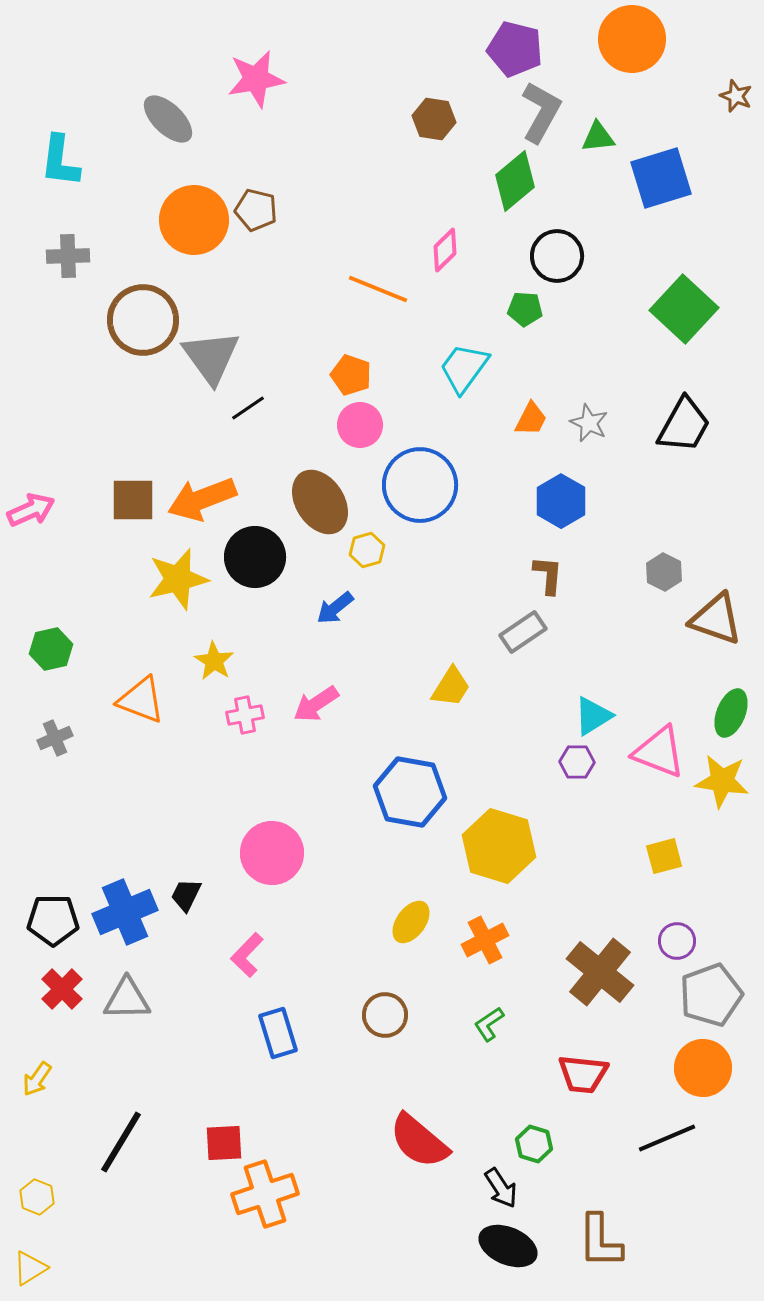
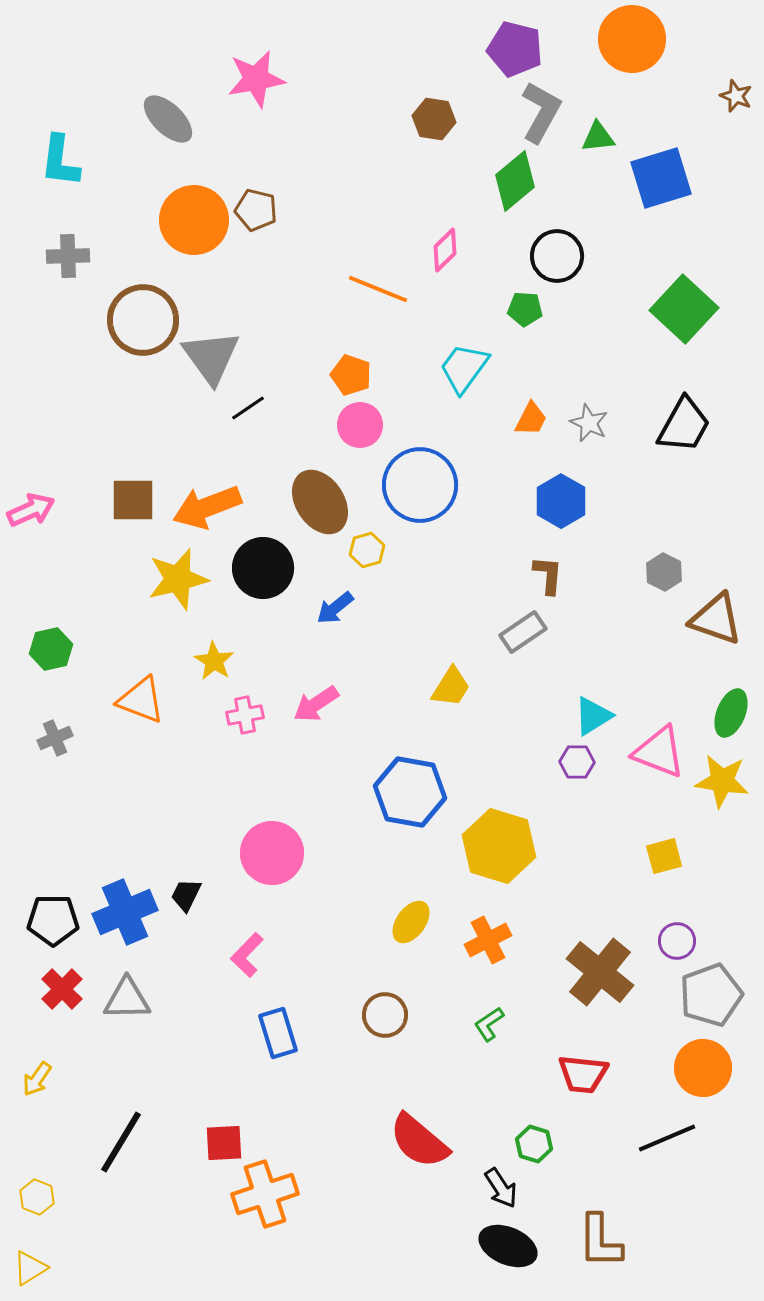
orange arrow at (202, 499): moved 5 px right, 8 px down
black circle at (255, 557): moved 8 px right, 11 px down
orange cross at (485, 940): moved 3 px right
